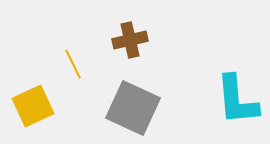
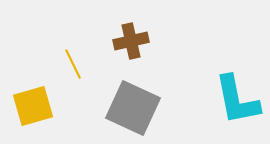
brown cross: moved 1 px right, 1 px down
cyan L-shape: rotated 6 degrees counterclockwise
yellow square: rotated 9 degrees clockwise
